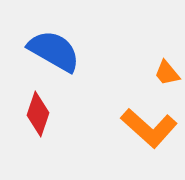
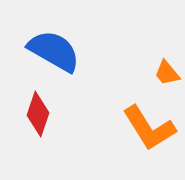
orange L-shape: rotated 16 degrees clockwise
